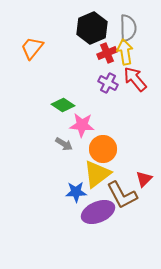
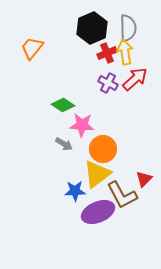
red arrow: rotated 88 degrees clockwise
blue star: moved 1 px left, 1 px up
